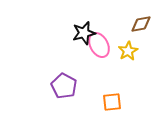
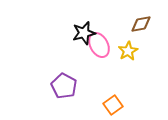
orange square: moved 1 px right, 3 px down; rotated 30 degrees counterclockwise
